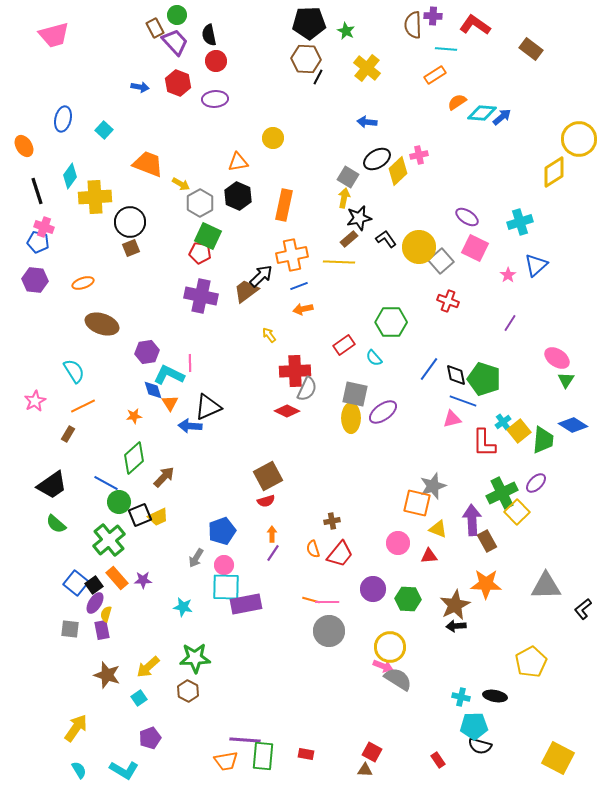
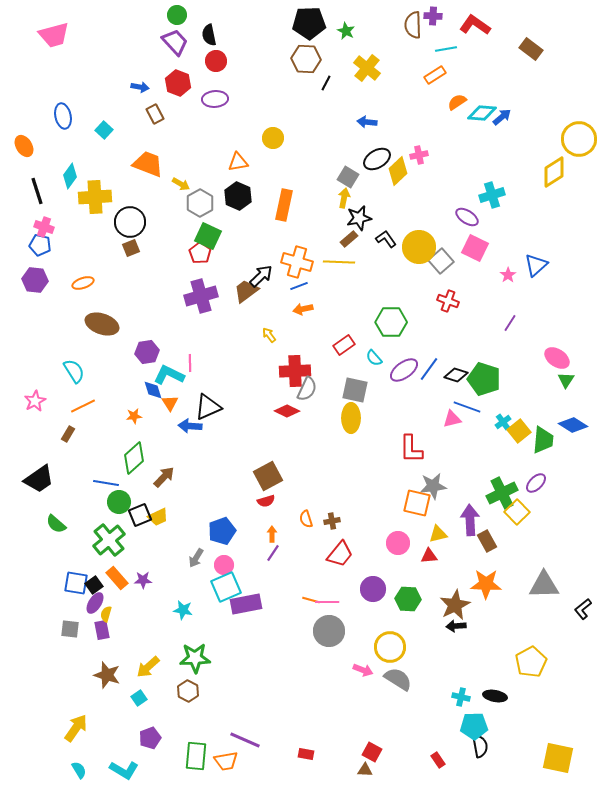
brown rectangle at (155, 28): moved 86 px down
cyan line at (446, 49): rotated 15 degrees counterclockwise
black line at (318, 77): moved 8 px right, 6 px down
blue ellipse at (63, 119): moved 3 px up; rotated 25 degrees counterclockwise
cyan cross at (520, 222): moved 28 px left, 27 px up
blue pentagon at (38, 242): moved 2 px right, 3 px down
red pentagon at (200, 253): rotated 25 degrees clockwise
orange cross at (292, 255): moved 5 px right, 7 px down; rotated 28 degrees clockwise
purple cross at (201, 296): rotated 28 degrees counterclockwise
black diamond at (456, 375): rotated 60 degrees counterclockwise
gray square at (355, 394): moved 4 px up
blue line at (463, 401): moved 4 px right, 6 px down
purple ellipse at (383, 412): moved 21 px right, 42 px up
red L-shape at (484, 443): moved 73 px left, 6 px down
blue line at (106, 483): rotated 20 degrees counterclockwise
black trapezoid at (52, 485): moved 13 px left, 6 px up
gray star at (433, 486): rotated 12 degrees clockwise
purple arrow at (472, 520): moved 2 px left
yellow triangle at (438, 529): moved 5 px down; rotated 36 degrees counterclockwise
orange semicircle at (313, 549): moved 7 px left, 30 px up
blue square at (76, 583): rotated 30 degrees counterclockwise
gray triangle at (546, 586): moved 2 px left, 1 px up
cyan square at (226, 587): rotated 24 degrees counterclockwise
cyan star at (183, 607): moved 3 px down
pink arrow at (383, 666): moved 20 px left, 4 px down
purple line at (245, 740): rotated 20 degrees clockwise
black semicircle at (480, 746): rotated 115 degrees counterclockwise
green rectangle at (263, 756): moved 67 px left
yellow square at (558, 758): rotated 16 degrees counterclockwise
